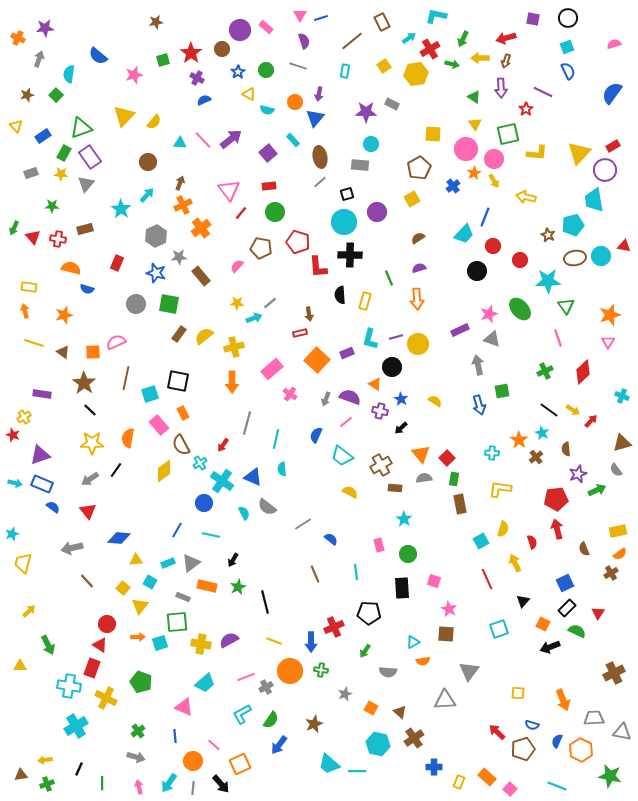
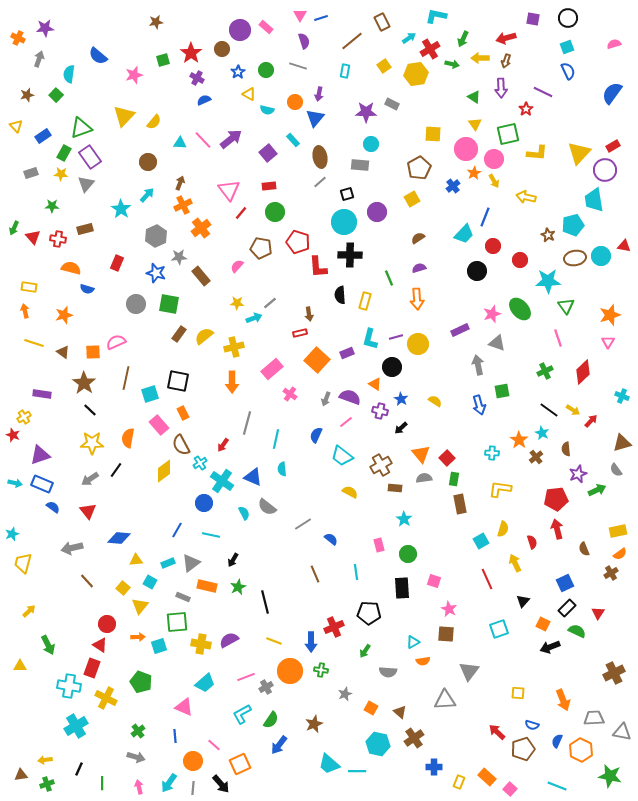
pink star at (489, 314): moved 3 px right
gray triangle at (492, 339): moved 5 px right, 4 px down
cyan square at (160, 643): moved 1 px left, 3 px down
